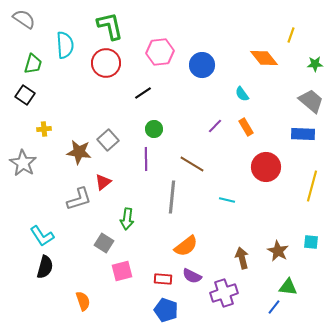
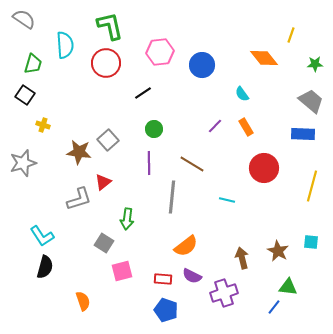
yellow cross at (44, 129): moved 1 px left, 4 px up; rotated 24 degrees clockwise
purple line at (146, 159): moved 3 px right, 4 px down
gray star at (23, 163): rotated 24 degrees clockwise
red circle at (266, 167): moved 2 px left, 1 px down
